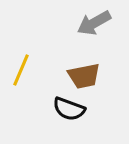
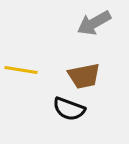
yellow line: rotated 76 degrees clockwise
